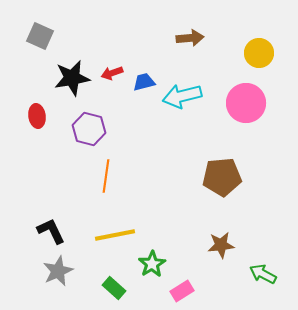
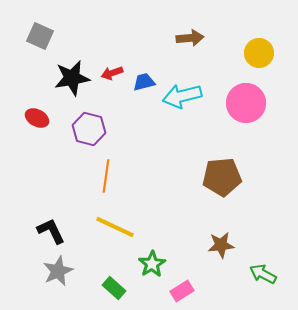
red ellipse: moved 2 px down; rotated 55 degrees counterclockwise
yellow line: moved 8 px up; rotated 36 degrees clockwise
